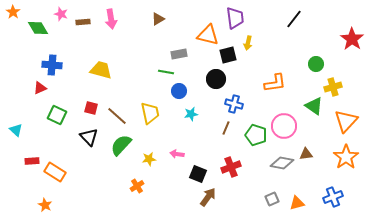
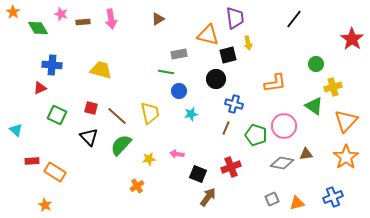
yellow arrow at (248, 43): rotated 24 degrees counterclockwise
